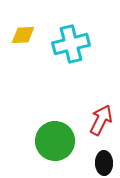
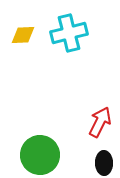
cyan cross: moved 2 px left, 11 px up
red arrow: moved 1 px left, 2 px down
green circle: moved 15 px left, 14 px down
